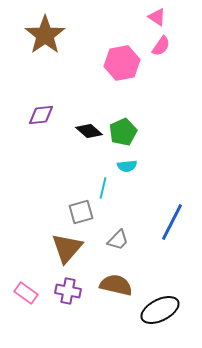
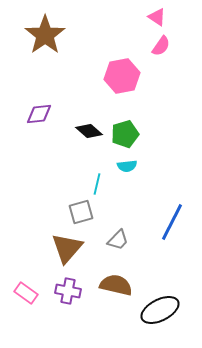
pink hexagon: moved 13 px down
purple diamond: moved 2 px left, 1 px up
green pentagon: moved 2 px right, 2 px down; rotated 8 degrees clockwise
cyan line: moved 6 px left, 4 px up
